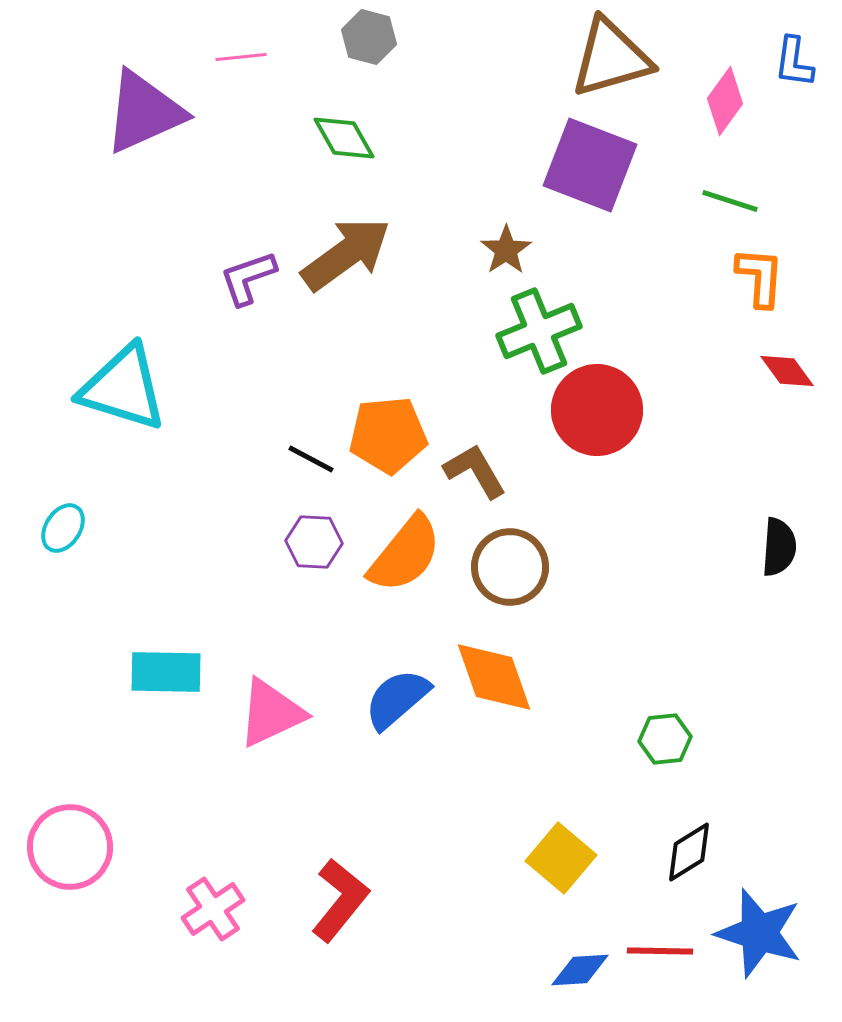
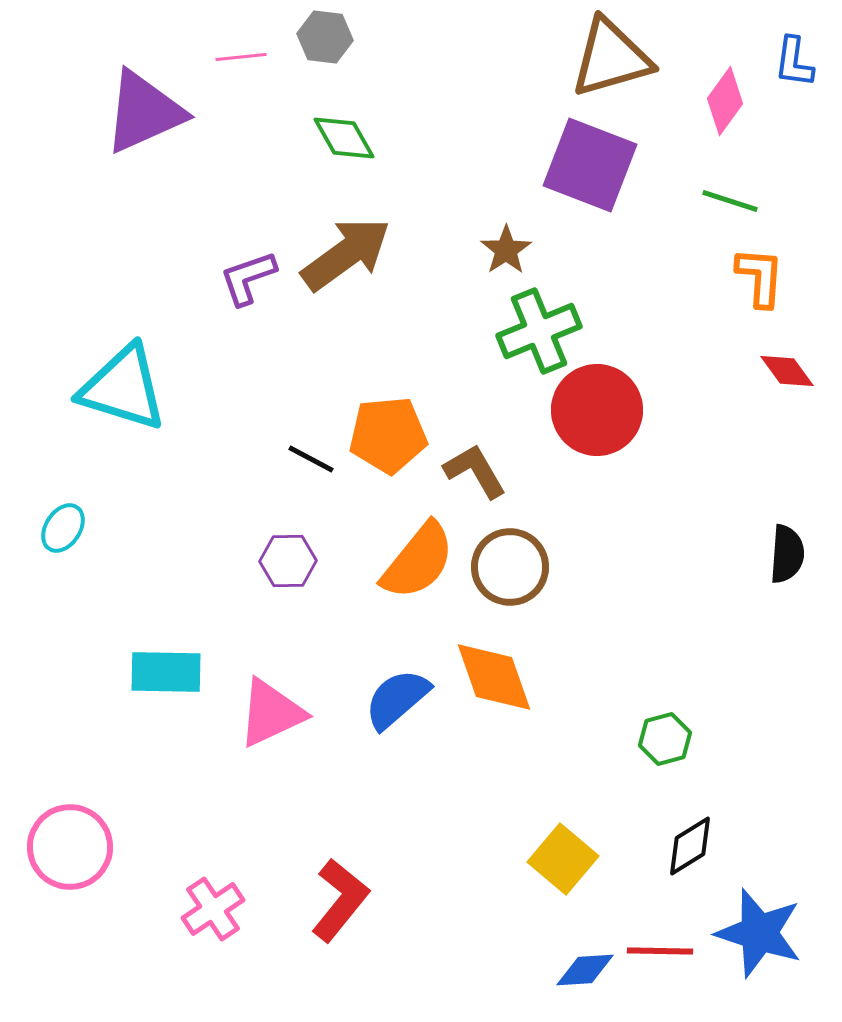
gray hexagon: moved 44 px left; rotated 8 degrees counterclockwise
purple hexagon: moved 26 px left, 19 px down; rotated 4 degrees counterclockwise
black semicircle: moved 8 px right, 7 px down
orange semicircle: moved 13 px right, 7 px down
green hexagon: rotated 9 degrees counterclockwise
black diamond: moved 1 px right, 6 px up
yellow square: moved 2 px right, 1 px down
blue diamond: moved 5 px right
